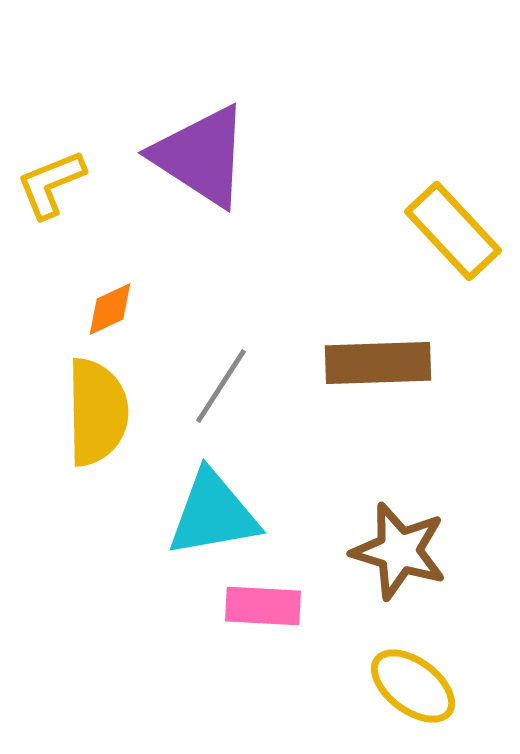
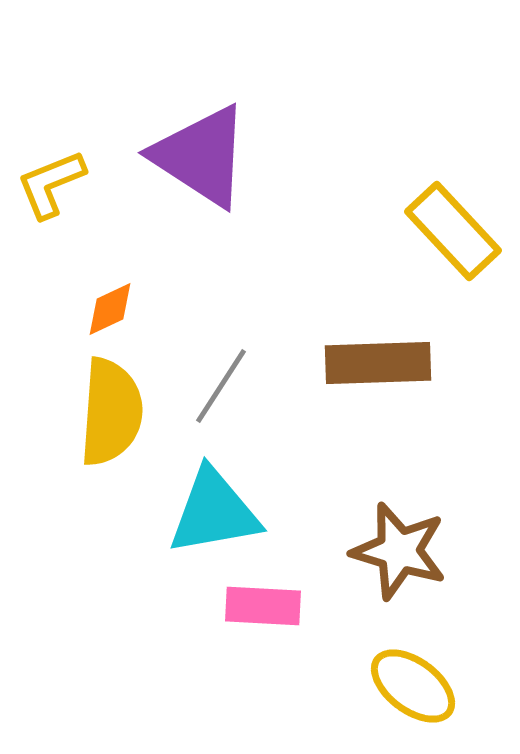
yellow semicircle: moved 14 px right; rotated 5 degrees clockwise
cyan triangle: moved 1 px right, 2 px up
